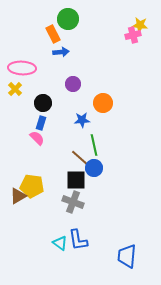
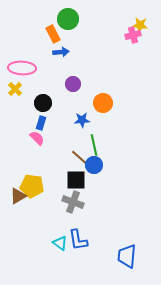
blue circle: moved 3 px up
